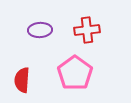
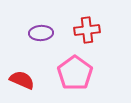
purple ellipse: moved 1 px right, 3 px down
red semicircle: rotated 110 degrees clockwise
